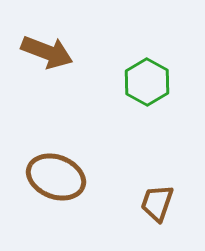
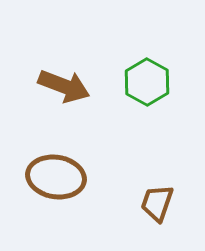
brown arrow: moved 17 px right, 34 px down
brown ellipse: rotated 12 degrees counterclockwise
